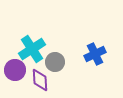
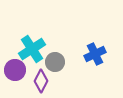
purple diamond: moved 1 px right, 1 px down; rotated 30 degrees clockwise
